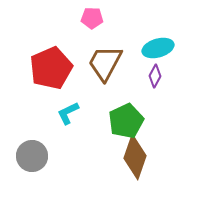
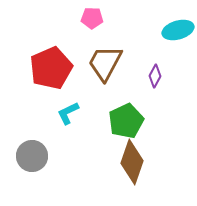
cyan ellipse: moved 20 px right, 18 px up
brown diamond: moved 3 px left, 5 px down
